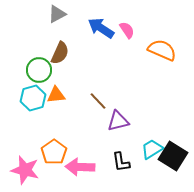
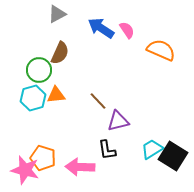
orange semicircle: moved 1 px left
orange pentagon: moved 11 px left, 6 px down; rotated 20 degrees counterclockwise
black L-shape: moved 14 px left, 12 px up
